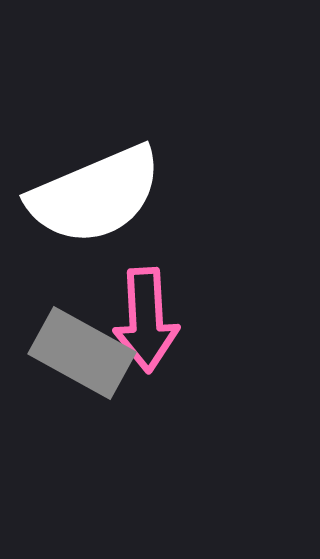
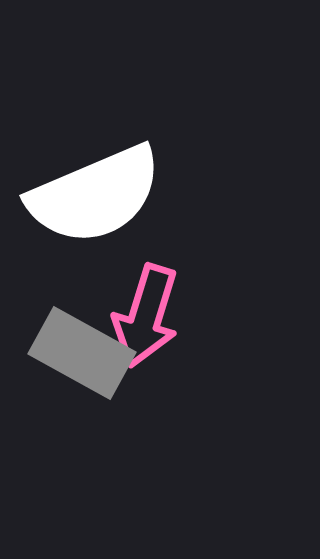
pink arrow: moved 4 px up; rotated 20 degrees clockwise
